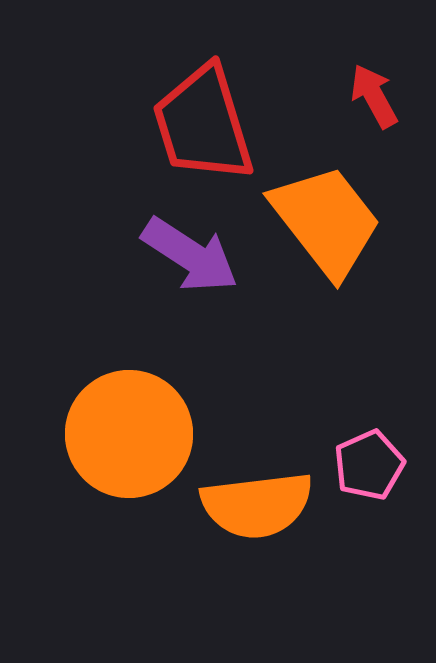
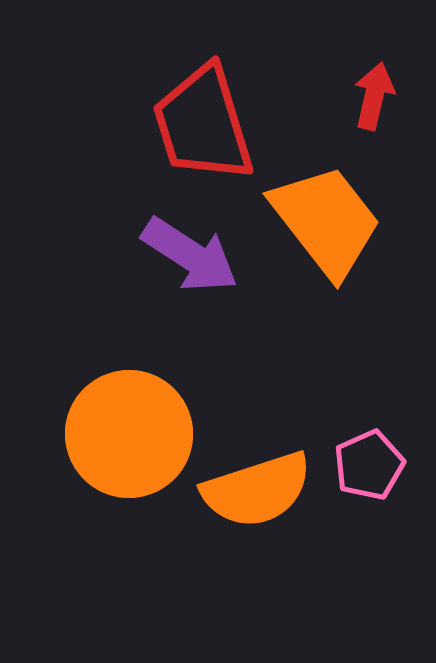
red arrow: rotated 42 degrees clockwise
orange semicircle: moved 15 px up; rotated 11 degrees counterclockwise
